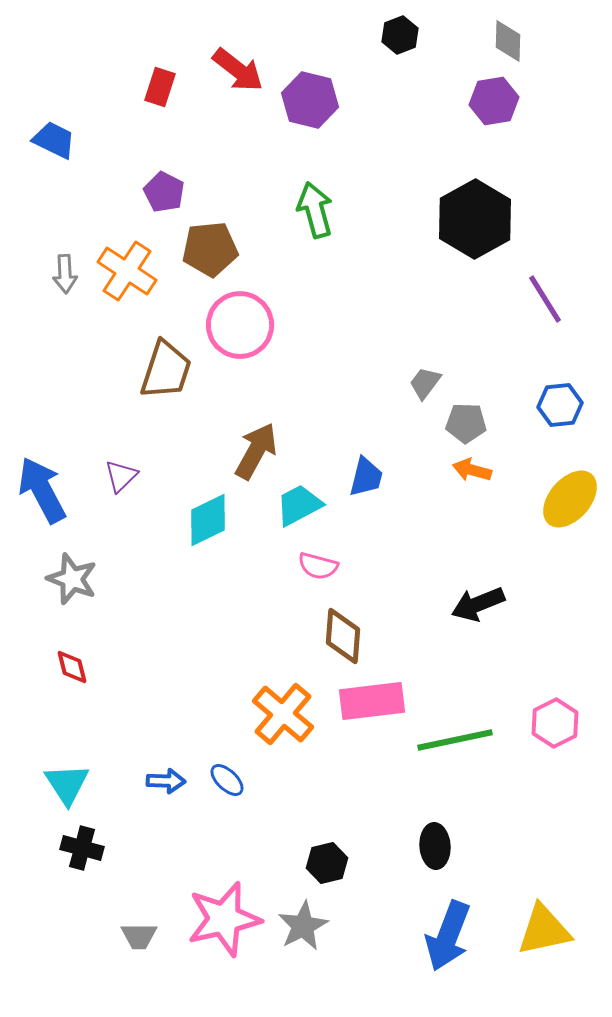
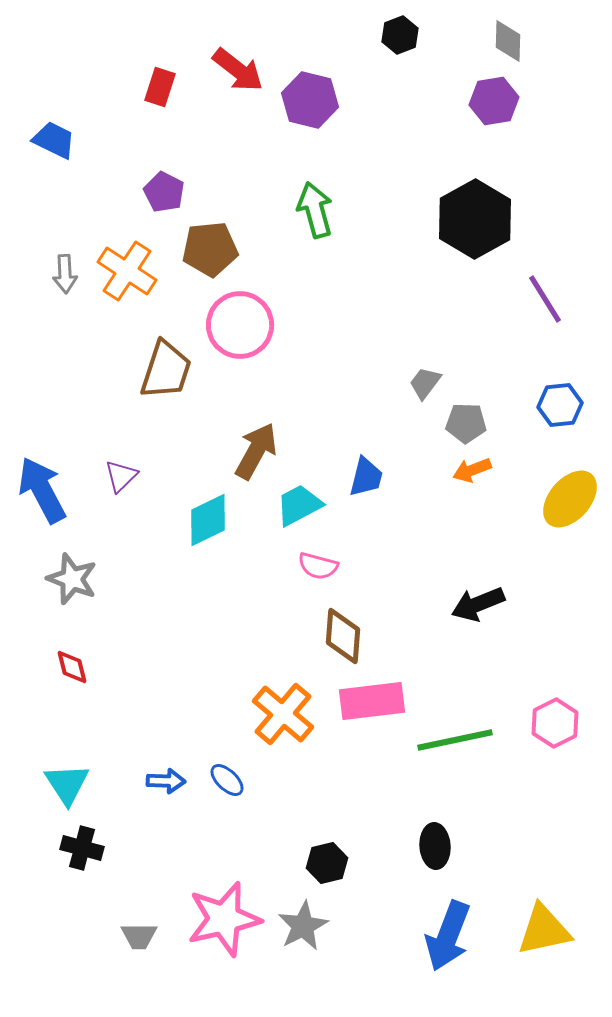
orange arrow at (472, 470): rotated 36 degrees counterclockwise
